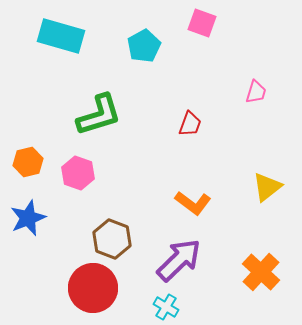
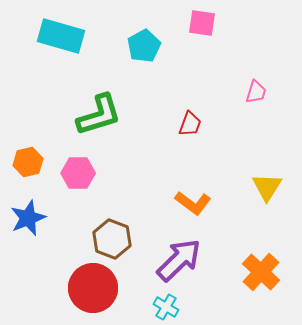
pink square: rotated 12 degrees counterclockwise
pink hexagon: rotated 20 degrees counterclockwise
yellow triangle: rotated 20 degrees counterclockwise
